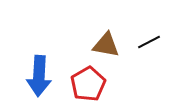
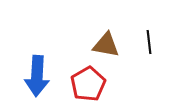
black line: rotated 70 degrees counterclockwise
blue arrow: moved 2 px left
